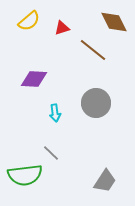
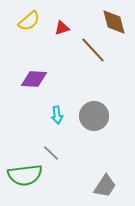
brown diamond: rotated 12 degrees clockwise
brown line: rotated 8 degrees clockwise
gray circle: moved 2 px left, 13 px down
cyan arrow: moved 2 px right, 2 px down
gray trapezoid: moved 5 px down
